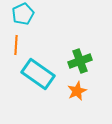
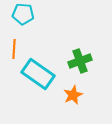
cyan pentagon: rotated 30 degrees clockwise
orange line: moved 2 px left, 4 px down
orange star: moved 4 px left, 4 px down
